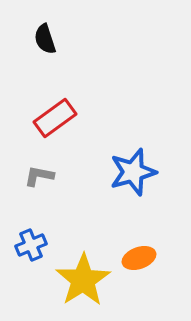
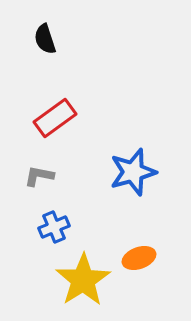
blue cross: moved 23 px right, 18 px up
